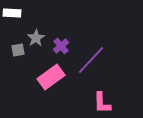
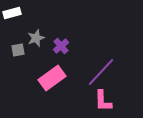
white rectangle: rotated 18 degrees counterclockwise
gray star: rotated 12 degrees clockwise
purple line: moved 10 px right, 12 px down
pink rectangle: moved 1 px right, 1 px down
pink L-shape: moved 1 px right, 2 px up
